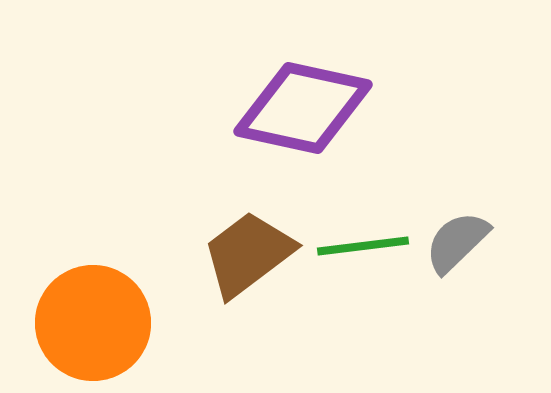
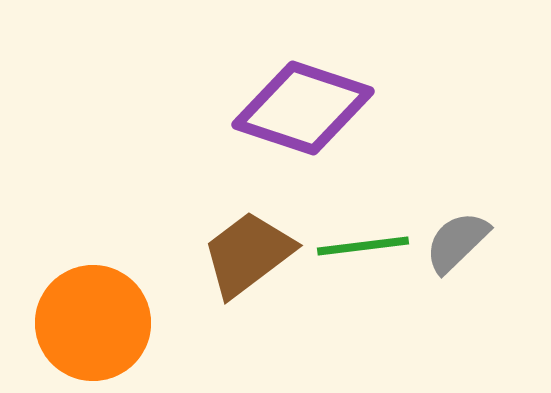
purple diamond: rotated 6 degrees clockwise
